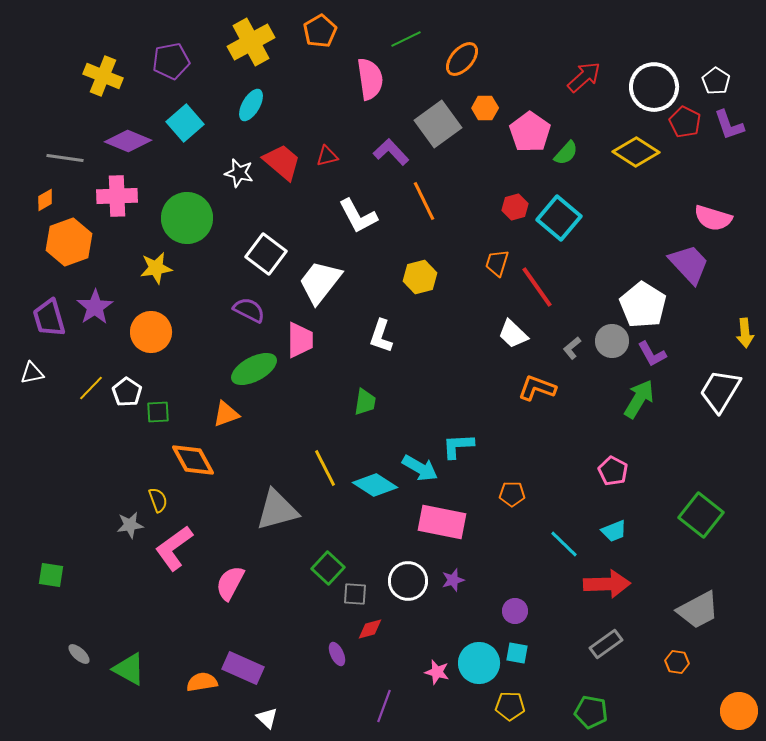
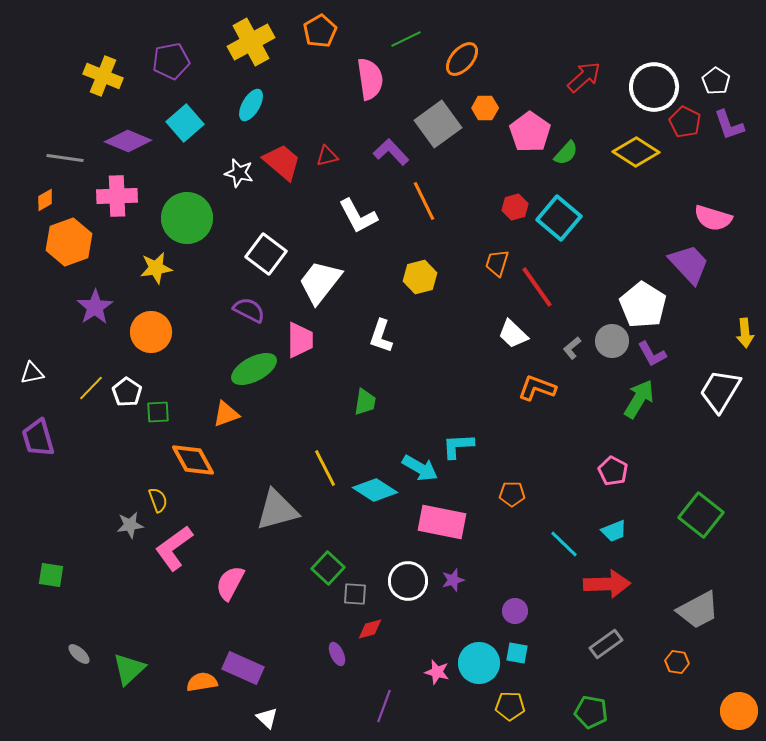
purple trapezoid at (49, 318): moved 11 px left, 120 px down
cyan diamond at (375, 485): moved 5 px down
green triangle at (129, 669): rotated 48 degrees clockwise
